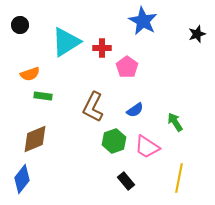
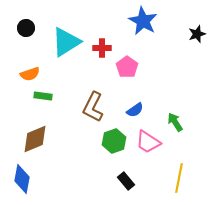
black circle: moved 6 px right, 3 px down
pink trapezoid: moved 1 px right, 5 px up
blue diamond: rotated 28 degrees counterclockwise
